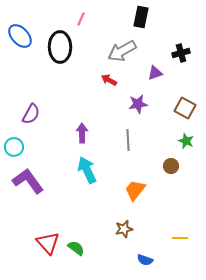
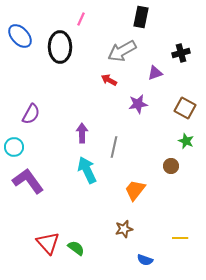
gray line: moved 14 px left, 7 px down; rotated 15 degrees clockwise
